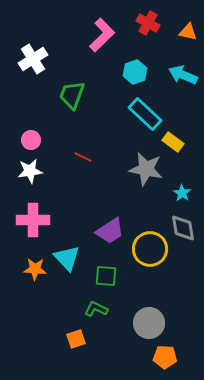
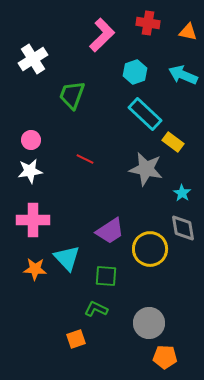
red cross: rotated 20 degrees counterclockwise
red line: moved 2 px right, 2 px down
